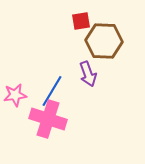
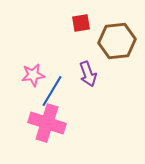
red square: moved 2 px down
brown hexagon: moved 13 px right; rotated 9 degrees counterclockwise
pink star: moved 18 px right, 20 px up
pink cross: moved 1 px left, 4 px down
